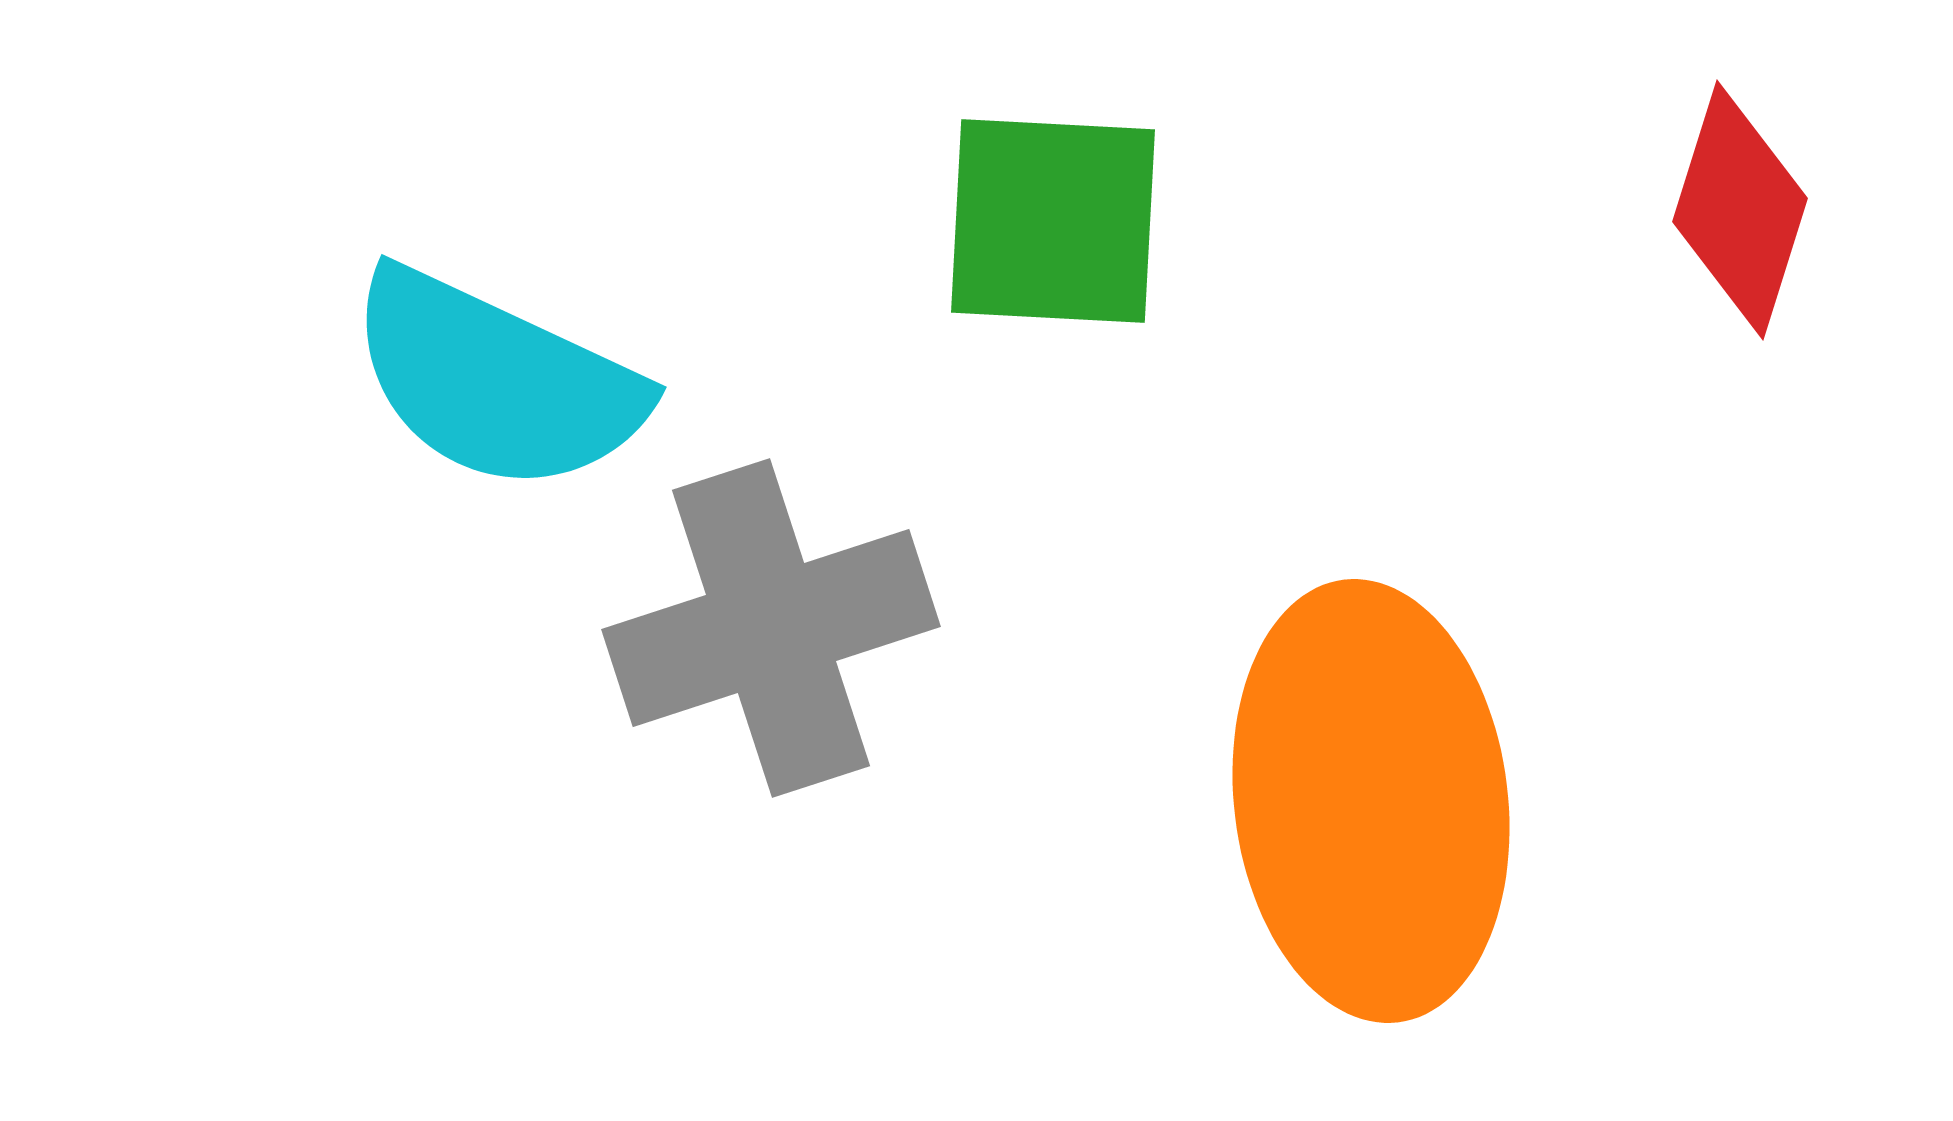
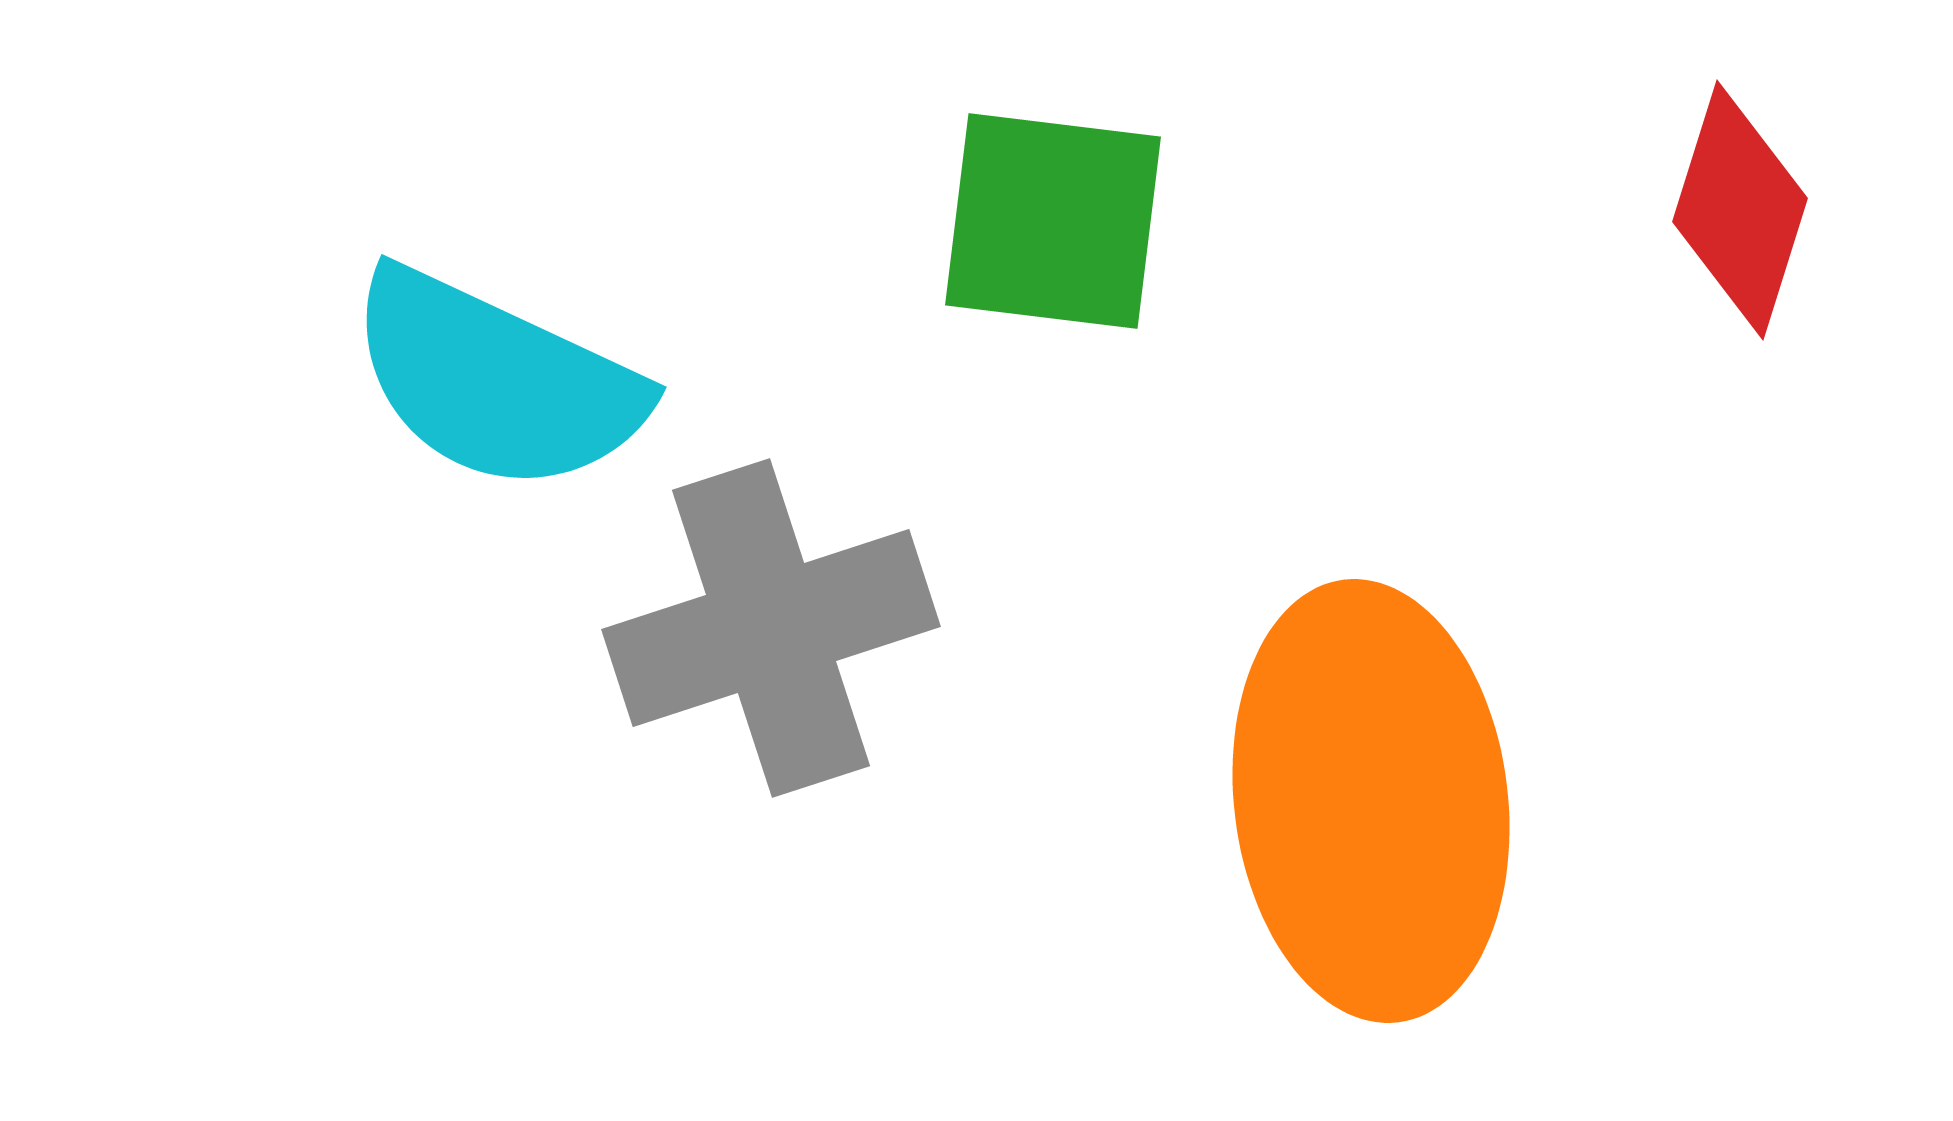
green square: rotated 4 degrees clockwise
